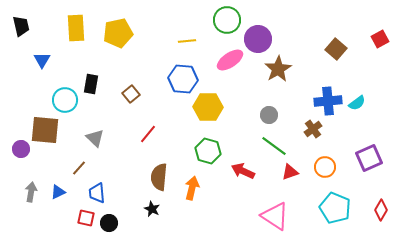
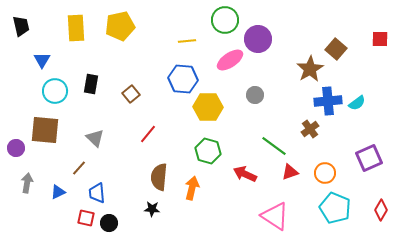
green circle at (227, 20): moved 2 px left
yellow pentagon at (118, 33): moved 2 px right, 7 px up
red square at (380, 39): rotated 30 degrees clockwise
brown star at (278, 69): moved 32 px right
cyan circle at (65, 100): moved 10 px left, 9 px up
gray circle at (269, 115): moved 14 px left, 20 px up
brown cross at (313, 129): moved 3 px left
purple circle at (21, 149): moved 5 px left, 1 px up
orange circle at (325, 167): moved 6 px down
red arrow at (243, 171): moved 2 px right, 3 px down
gray arrow at (31, 192): moved 4 px left, 9 px up
black star at (152, 209): rotated 21 degrees counterclockwise
